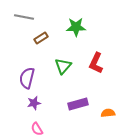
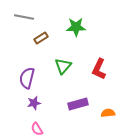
red L-shape: moved 3 px right, 6 px down
